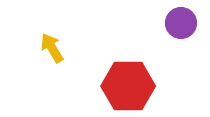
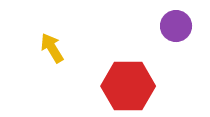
purple circle: moved 5 px left, 3 px down
